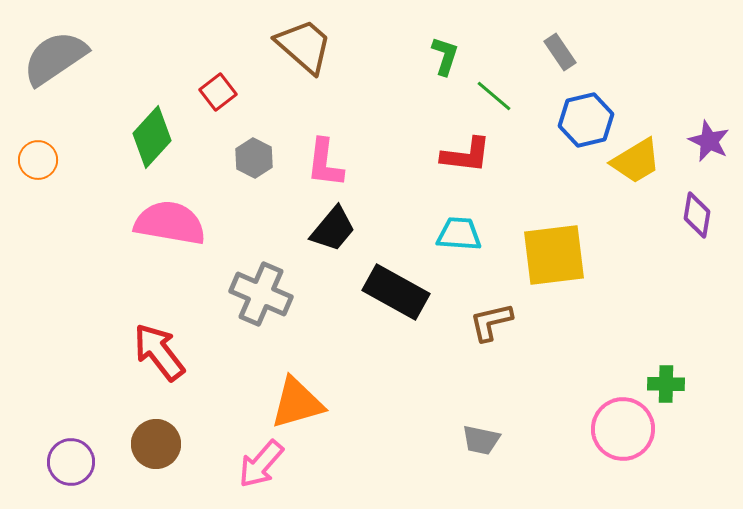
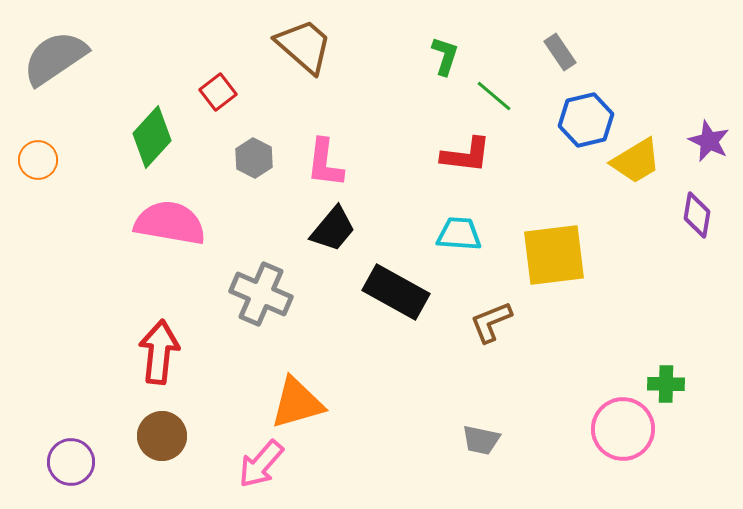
brown L-shape: rotated 9 degrees counterclockwise
red arrow: rotated 44 degrees clockwise
brown circle: moved 6 px right, 8 px up
